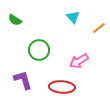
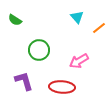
cyan triangle: moved 4 px right
purple L-shape: moved 1 px right, 1 px down
